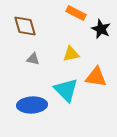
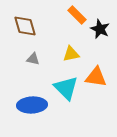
orange rectangle: moved 1 px right, 2 px down; rotated 18 degrees clockwise
black star: moved 1 px left
cyan triangle: moved 2 px up
